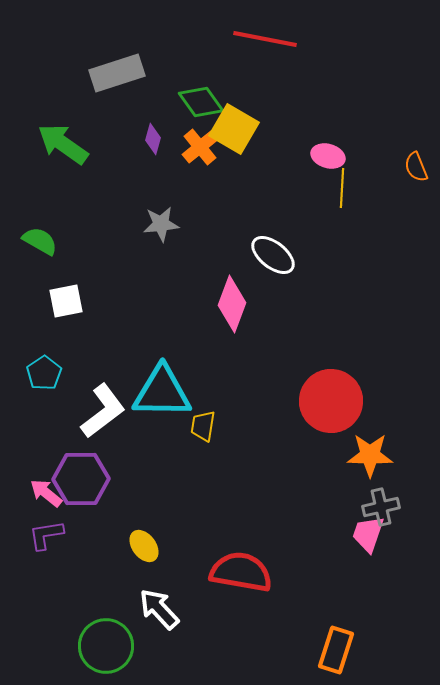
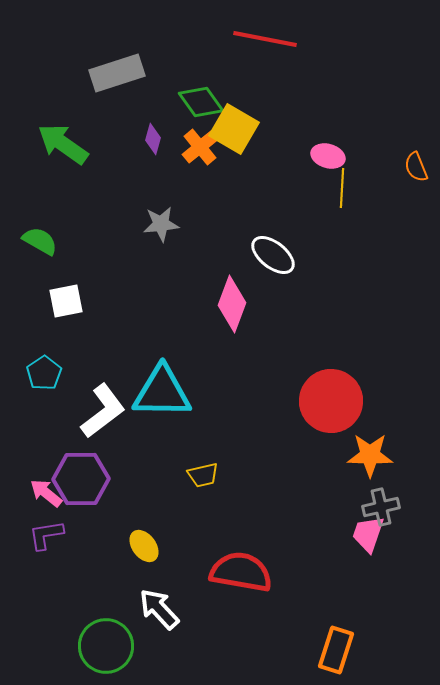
yellow trapezoid: moved 49 px down; rotated 112 degrees counterclockwise
